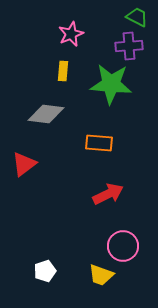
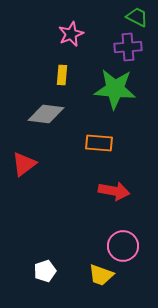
purple cross: moved 1 px left, 1 px down
yellow rectangle: moved 1 px left, 4 px down
green star: moved 4 px right, 5 px down
red arrow: moved 6 px right, 3 px up; rotated 36 degrees clockwise
